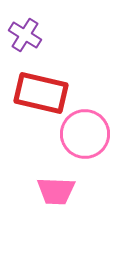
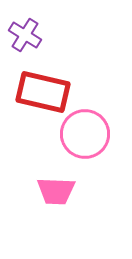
red rectangle: moved 2 px right, 1 px up
